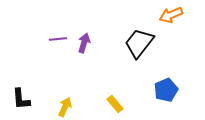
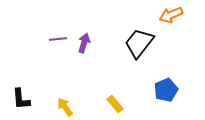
yellow arrow: rotated 60 degrees counterclockwise
